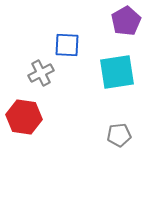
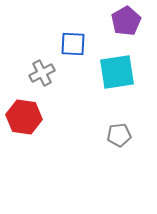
blue square: moved 6 px right, 1 px up
gray cross: moved 1 px right
